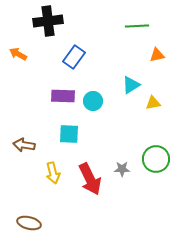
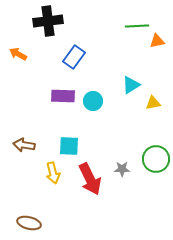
orange triangle: moved 14 px up
cyan square: moved 12 px down
